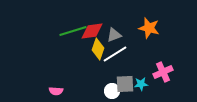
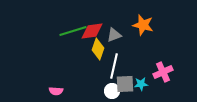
orange star: moved 6 px left, 3 px up
white line: moved 1 px left, 12 px down; rotated 45 degrees counterclockwise
